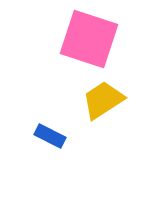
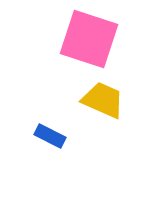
yellow trapezoid: rotated 57 degrees clockwise
